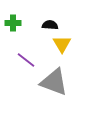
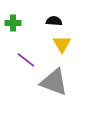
black semicircle: moved 4 px right, 4 px up
